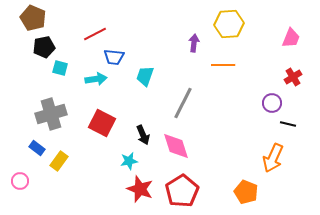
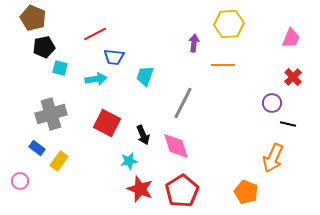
red cross: rotated 12 degrees counterclockwise
red square: moved 5 px right
